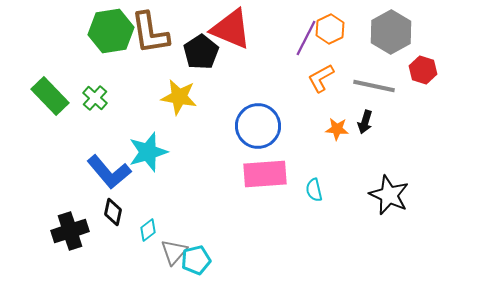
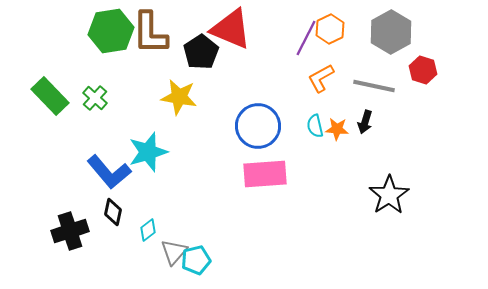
brown L-shape: rotated 9 degrees clockwise
cyan semicircle: moved 1 px right, 64 px up
black star: rotated 15 degrees clockwise
